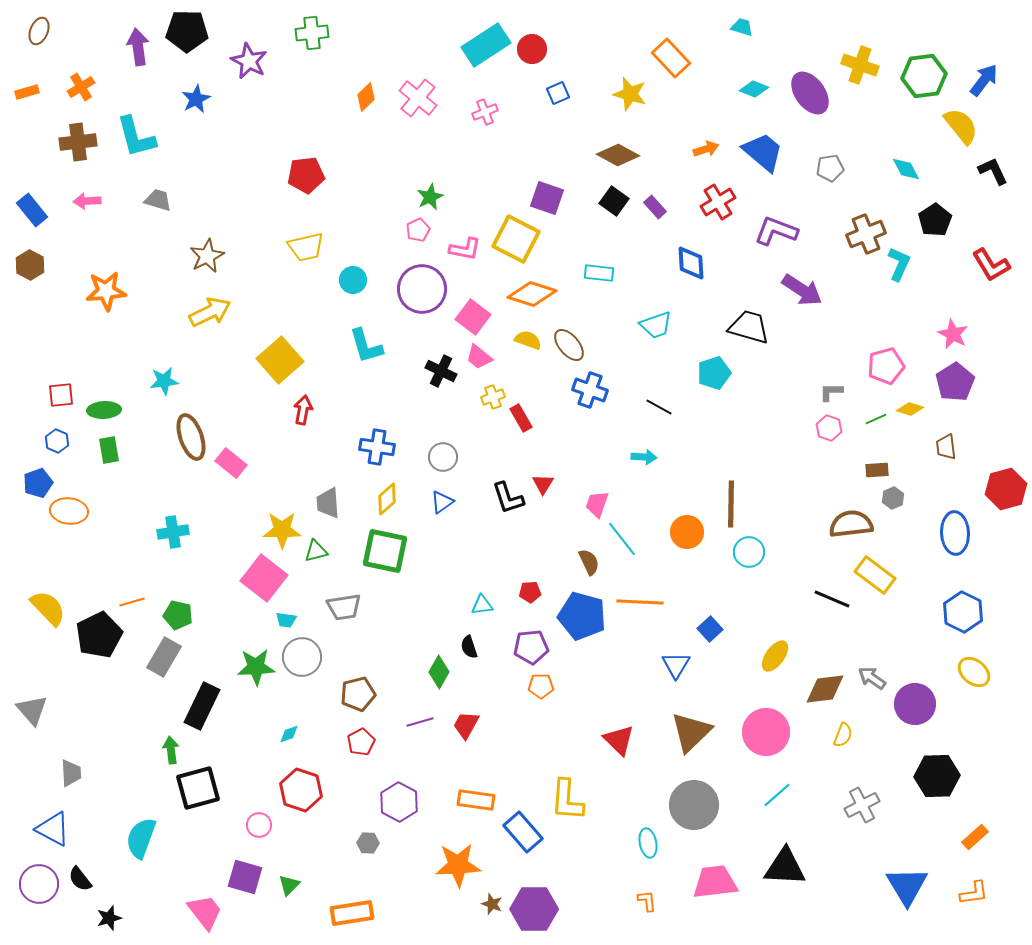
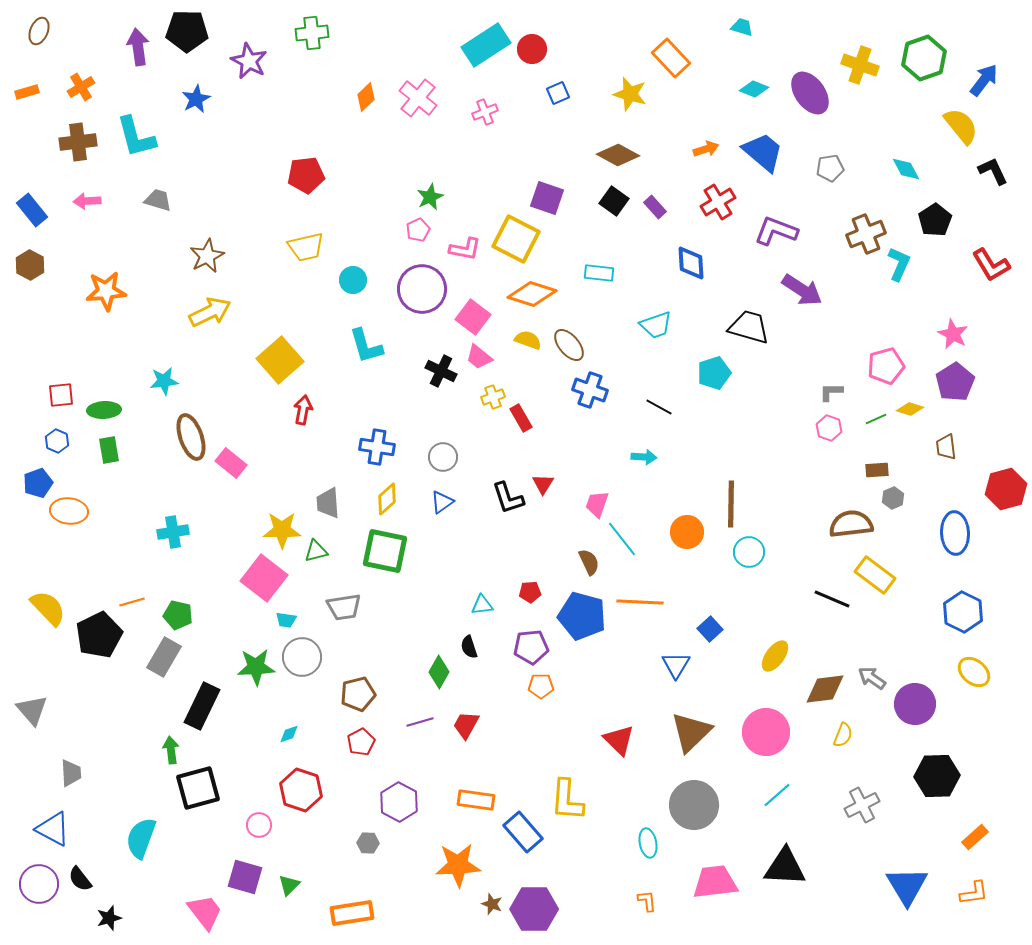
green hexagon at (924, 76): moved 18 px up; rotated 12 degrees counterclockwise
